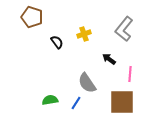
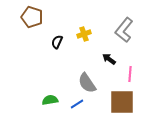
gray L-shape: moved 1 px down
black semicircle: rotated 120 degrees counterclockwise
blue line: moved 1 px right, 1 px down; rotated 24 degrees clockwise
